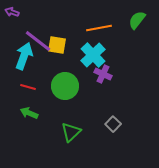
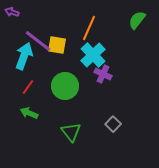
orange line: moved 10 px left; rotated 55 degrees counterclockwise
red line: rotated 70 degrees counterclockwise
green triangle: rotated 25 degrees counterclockwise
